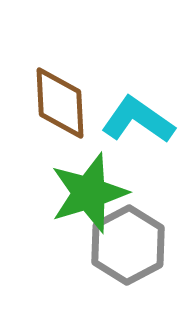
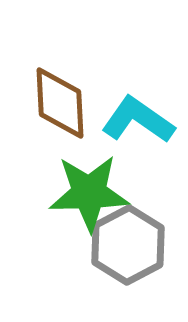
green star: rotated 16 degrees clockwise
